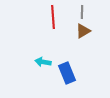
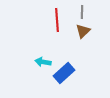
red line: moved 4 px right, 3 px down
brown triangle: rotated 14 degrees counterclockwise
blue rectangle: moved 3 px left; rotated 70 degrees clockwise
